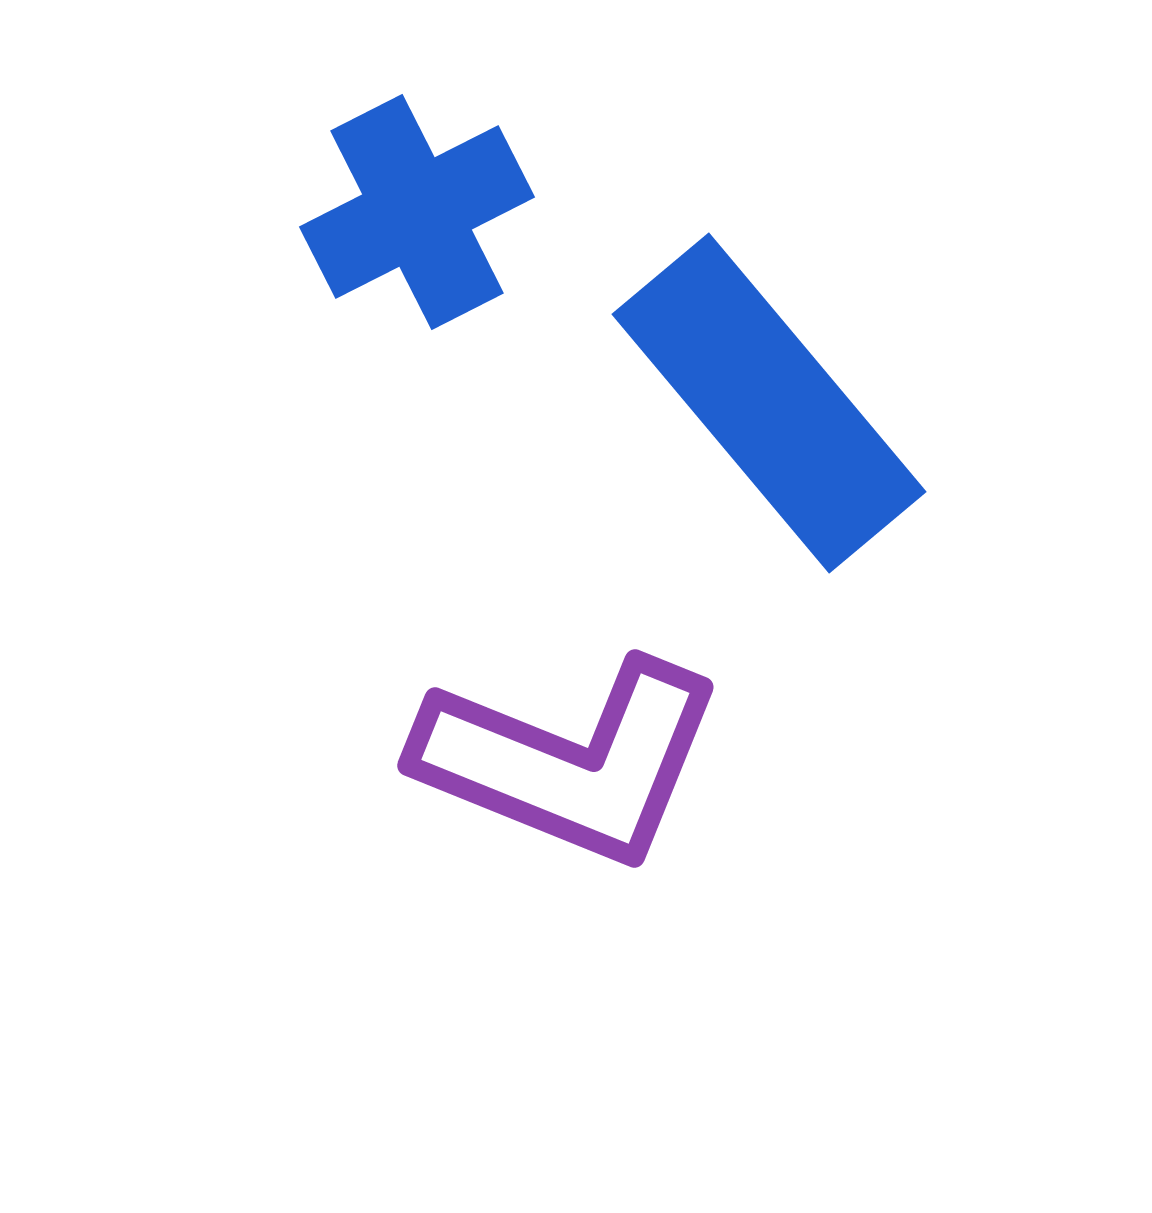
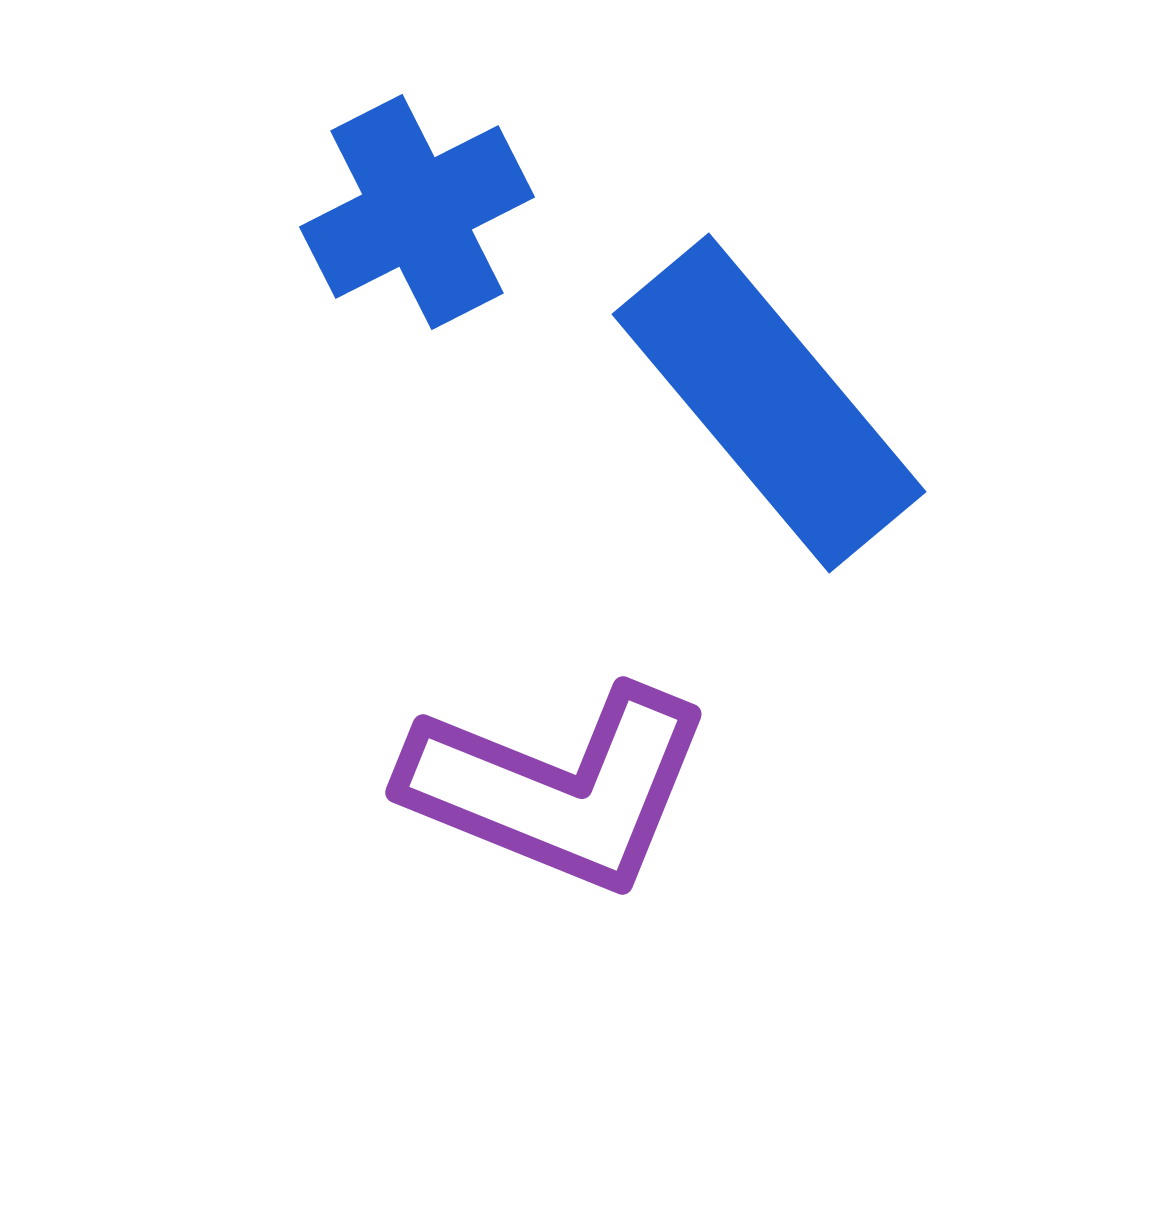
purple L-shape: moved 12 px left, 27 px down
